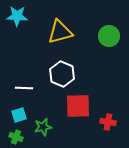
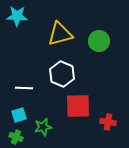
yellow triangle: moved 2 px down
green circle: moved 10 px left, 5 px down
